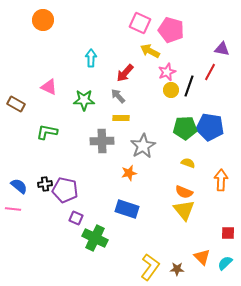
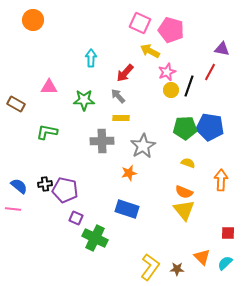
orange circle: moved 10 px left
pink triangle: rotated 24 degrees counterclockwise
